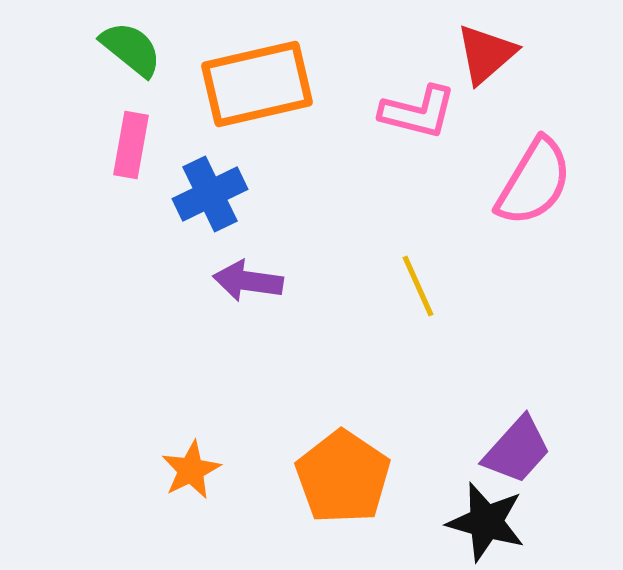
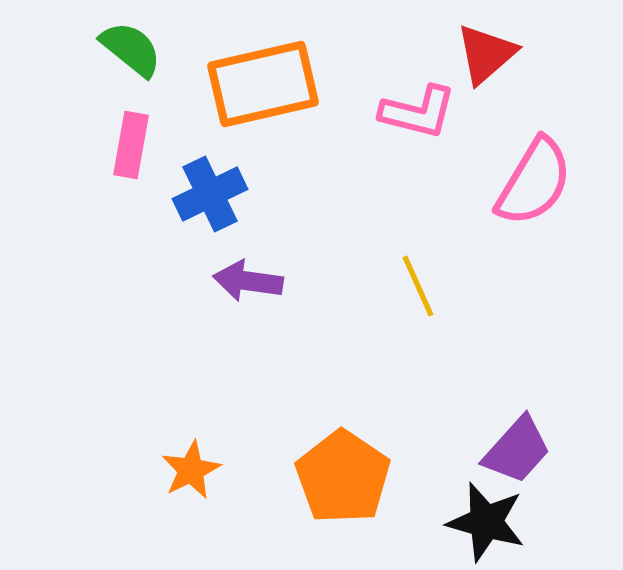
orange rectangle: moved 6 px right
